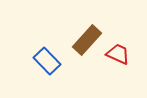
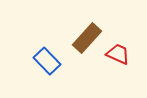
brown rectangle: moved 2 px up
